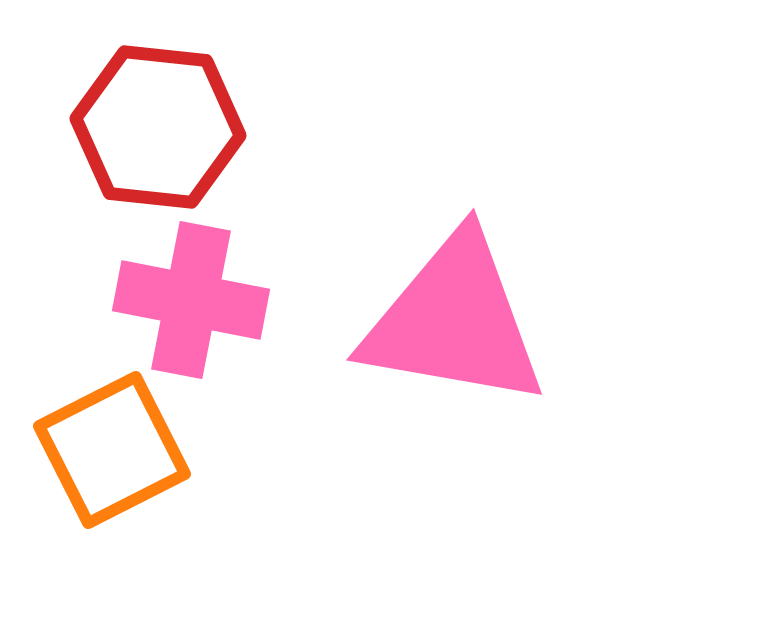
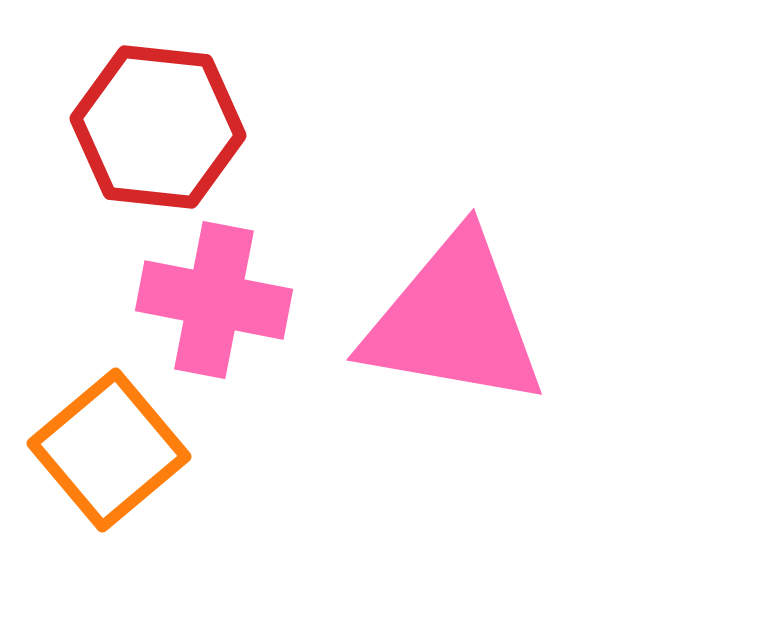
pink cross: moved 23 px right
orange square: moved 3 px left; rotated 13 degrees counterclockwise
